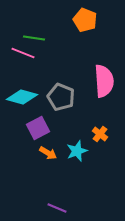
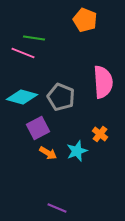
pink semicircle: moved 1 px left, 1 px down
